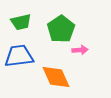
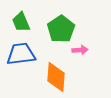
green trapezoid: rotated 80 degrees clockwise
blue trapezoid: moved 2 px right, 2 px up
orange diamond: rotated 28 degrees clockwise
